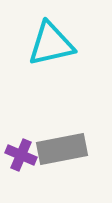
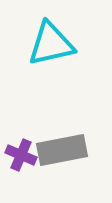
gray rectangle: moved 1 px down
